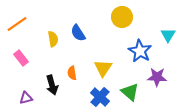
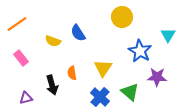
yellow semicircle: moved 2 px down; rotated 119 degrees clockwise
